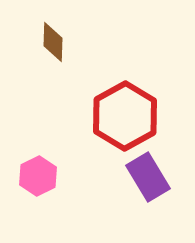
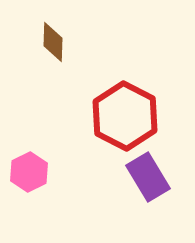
red hexagon: rotated 4 degrees counterclockwise
pink hexagon: moved 9 px left, 4 px up
